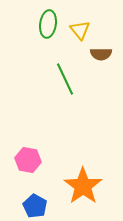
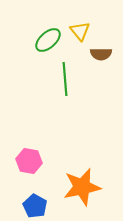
green ellipse: moved 16 px down; rotated 40 degrees clockwise
yellow triangle: moved 1 px down
green line: rotated 20 degrees clockwise
pink hexagon: moved 1 px right, 1 px down
orange star: moved 1 px left, 1 px down; rotated 24 degrees clockwise
